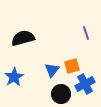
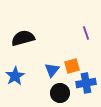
blue star: moved 1 px right, 1 px up
blue cross: moved 1 px right, 1 px up; rotated 18 degrees clockwise
black circle: moved 1 px left, 1 px up
